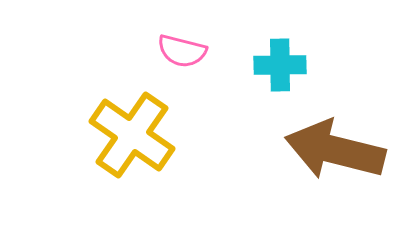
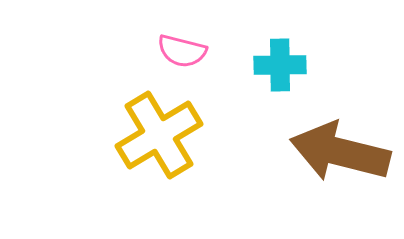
yellow cross: moved 27 px right; rotated 24 degrees clockwise
brown arrow: moved 5 px right, 2 px down
